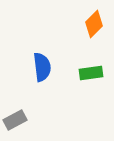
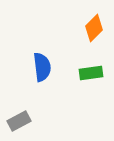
orange diamond: moved 4 px down
gray rectangle: moved 4 px right, 1 px down
